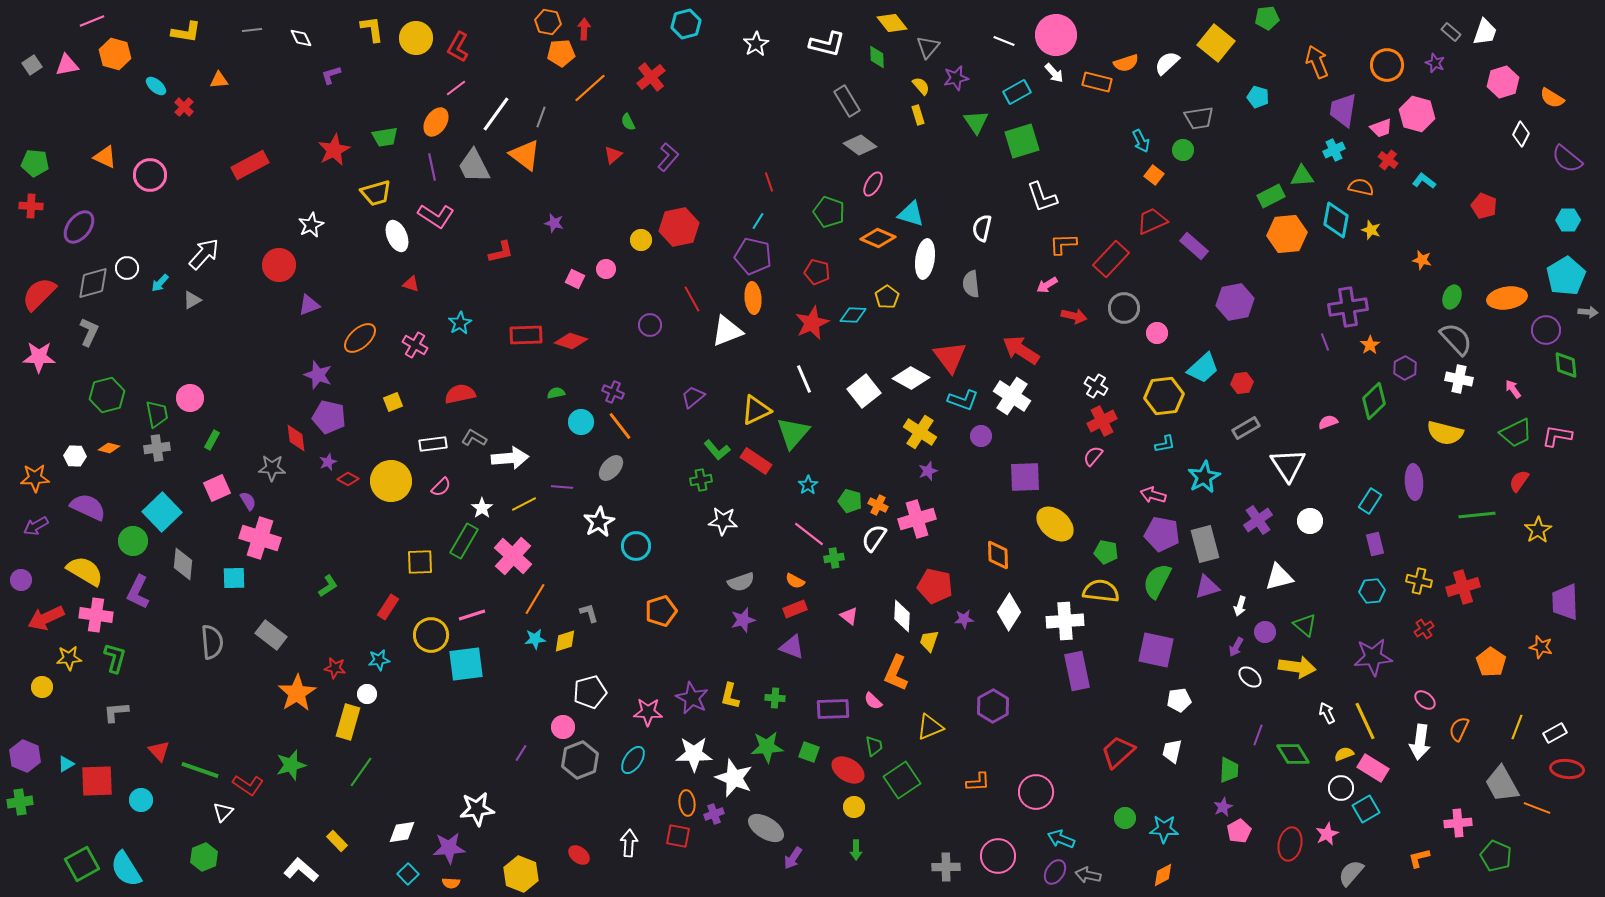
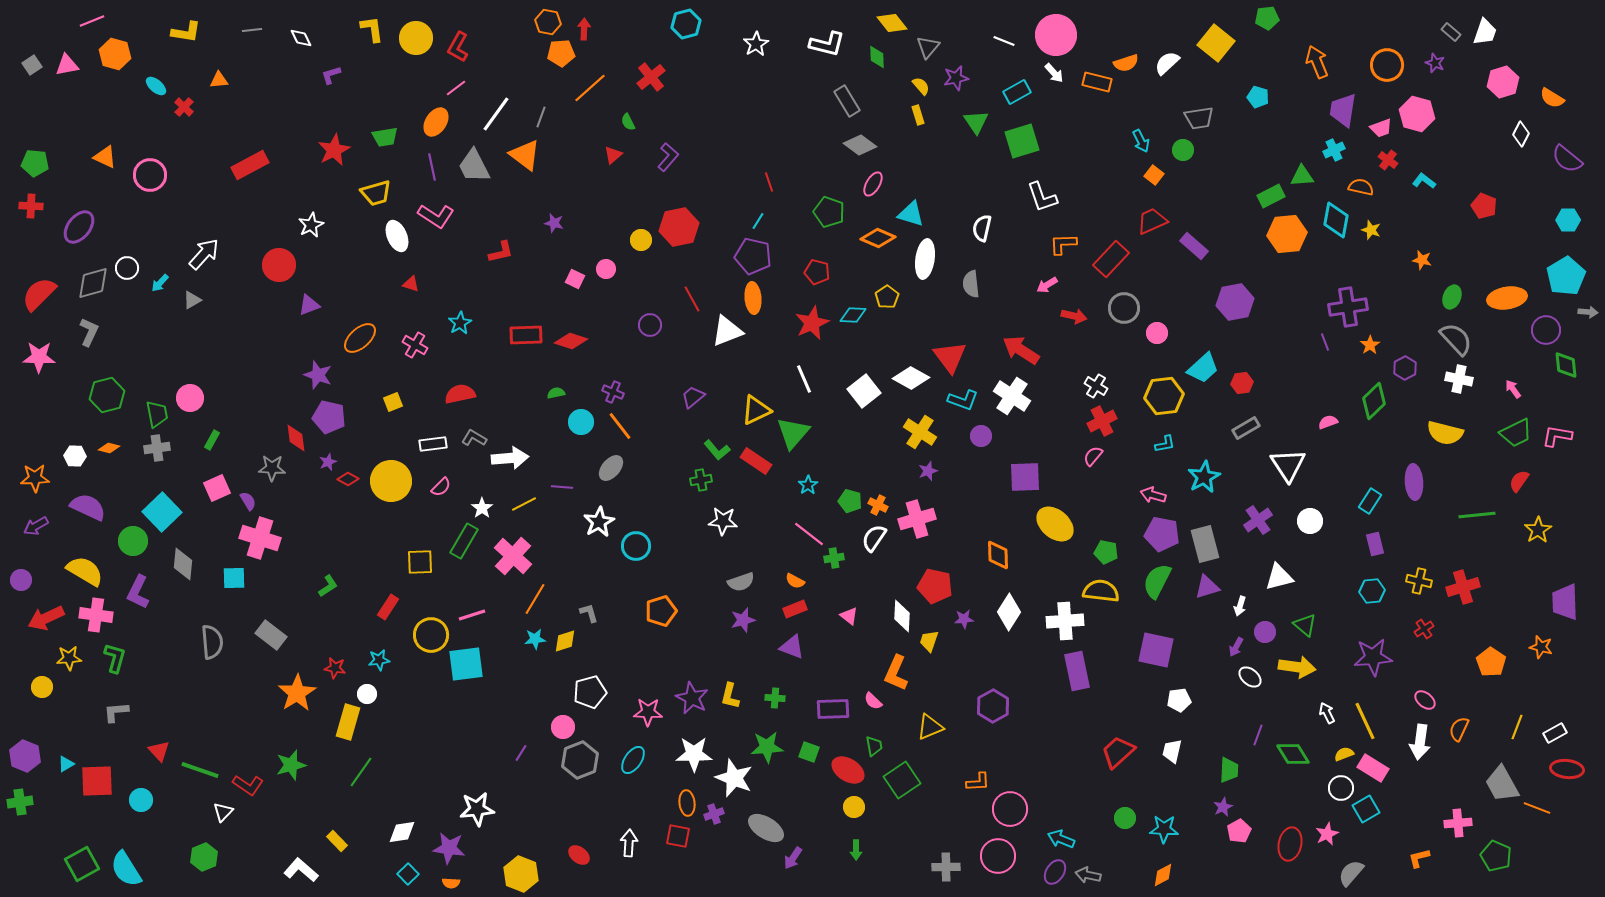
pink circle at (1036, 792): moved 26 px left, 17 px down
purple star at (449, 848): rotated 12 degrees clockwise
